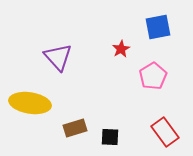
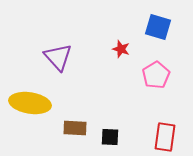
blue square: rotated 28 degrees clockwise
red star: rotated 24 degrees counterclockwise
pink pentagon: moved 3 px right, 1 px up
brown rectangle: rotated 20 degrees clockwise
red rectangle: moved 5 px down; rotated 44 degrees clockwise
